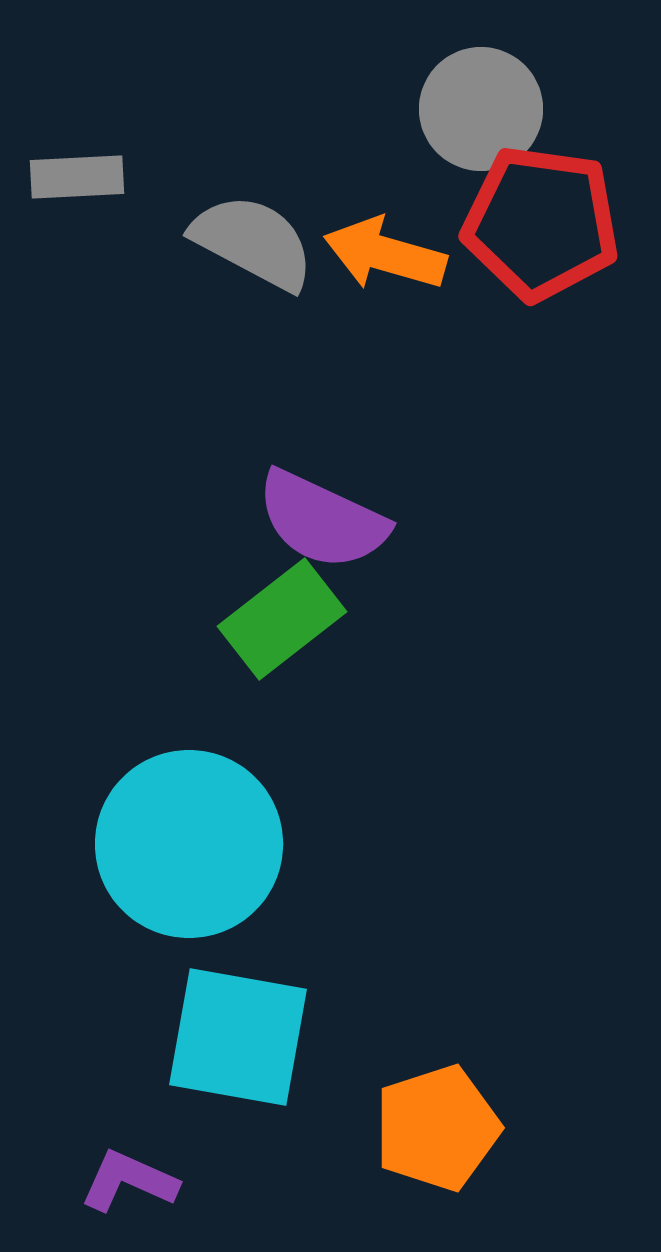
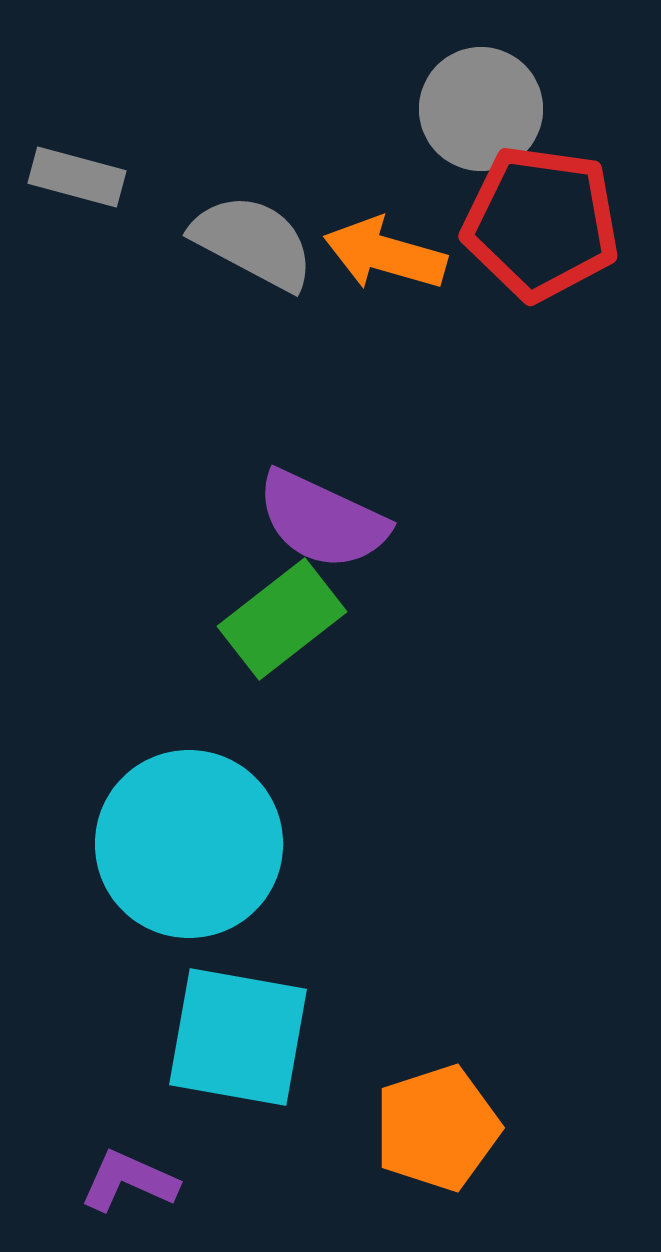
gray rectangle: rotated 18 degrees clockwise
